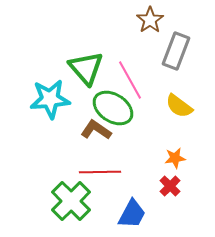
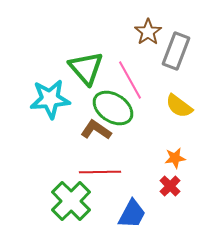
brown star: moved 2 px left, 12 px down
